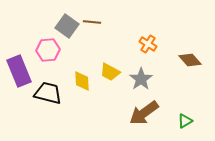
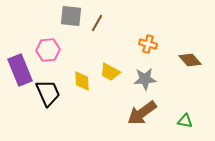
brown line: moved 5 px right, 1 px down; rotated 66 degrees counterclockwise
gray square: moved 4 px right, 10 px up; rotated 30 degrees counterclockwise
orange cross: rotated 18 degrees counterclockwise
purple rectangle: moved 1 px right, 1 px up
gray star: moved 4 px right; rotated 30 degrees clockwise
black trapezoid: rotated 52 degrees clockwise
brown arrow: moved 2 px left
green triangle: rotated 42 degrees clockwise
